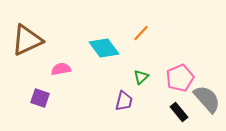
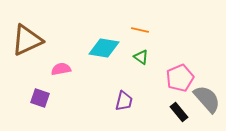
orange line: moved 1 px left, 3 px up; rotated 60 degrees clockwise
cyan diamond: rotated 44 degrees counterclockwise
green triangle: moved 20 px up; rotated 42 degrees counterclockwise
